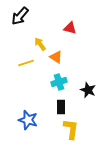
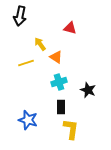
black arrow: rotated 30 degrees counterclockwise
